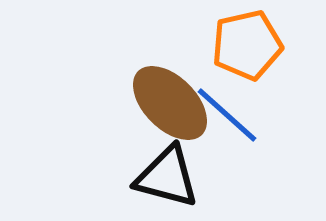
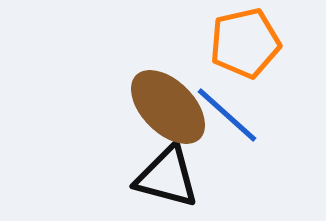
orange pentagon: moved 2 px left, 2 px up
brown ellipse: moved 2 px left, 4 px down
